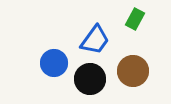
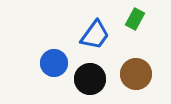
blue trapezoid: moved 5 px up
brown circle: moved 3 px right, 3 px down
